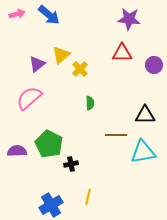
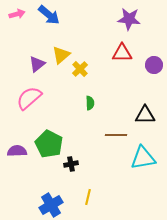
cyan triangle: moved 6 px down
